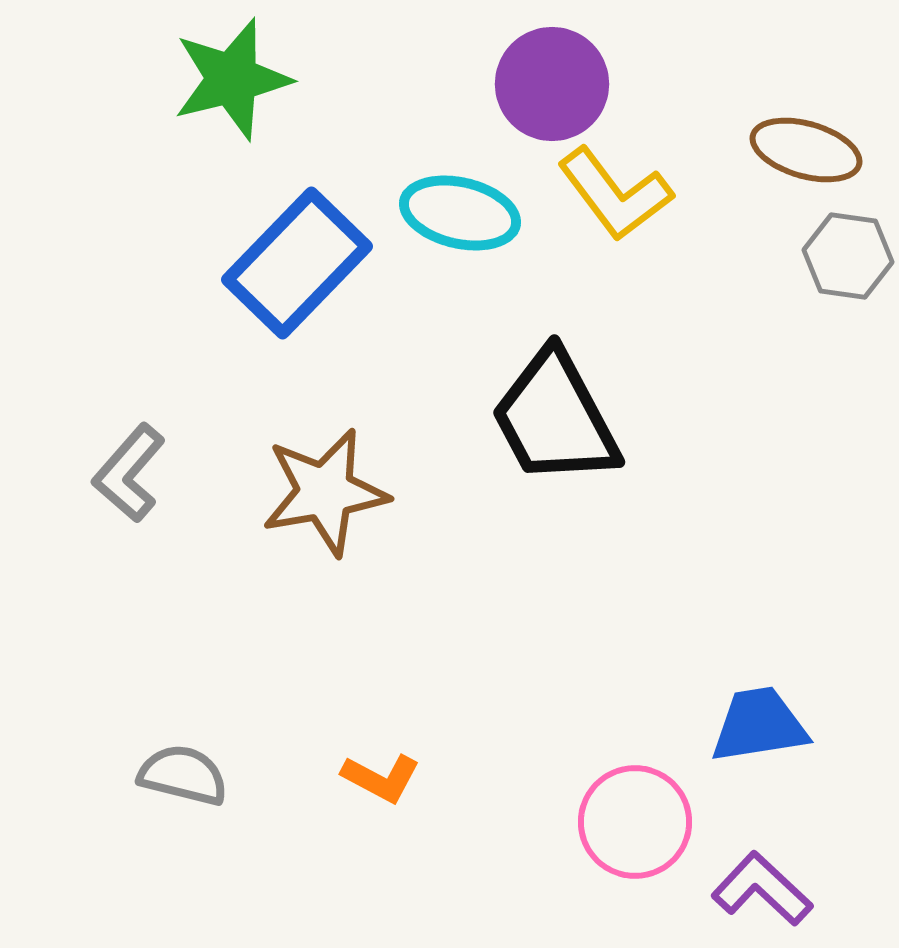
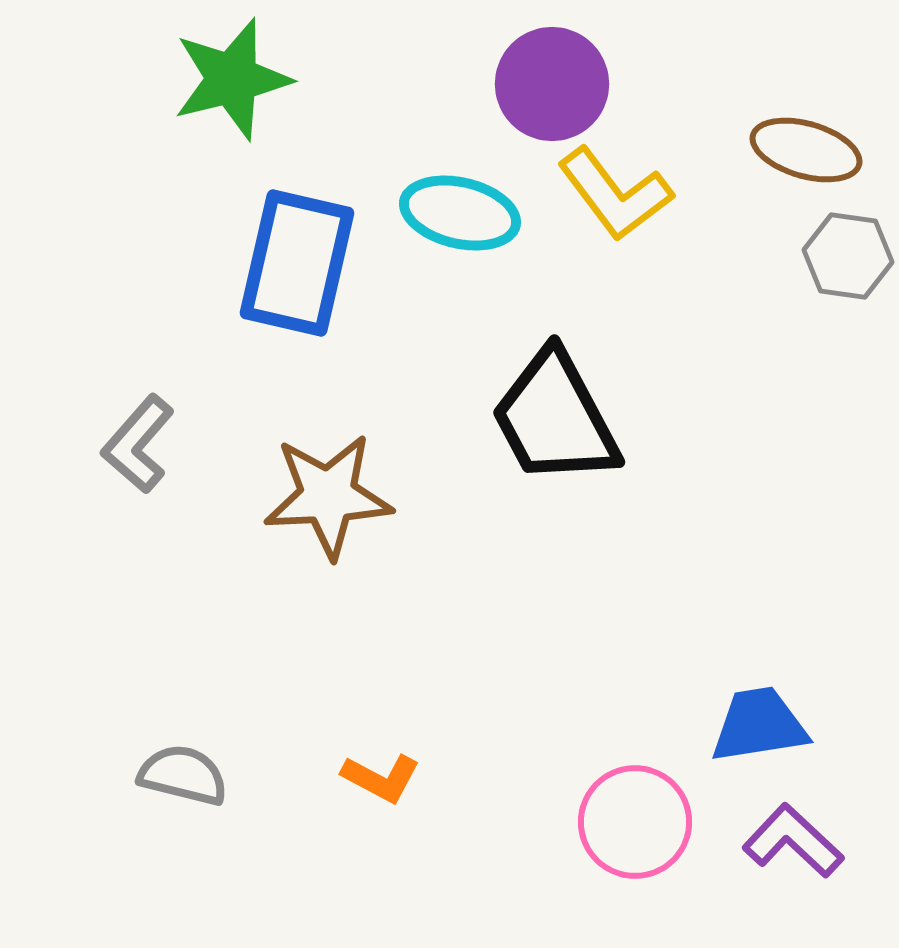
blue rectangle: rotated 31 degrees counterclockwise
gray L-shape: moved 9 px right, 29 px up
brown star: moved 3 px right, 4 px down; rotated 7 degrees clockwise
purple L-shape: moved 31 px right, 48 px up
